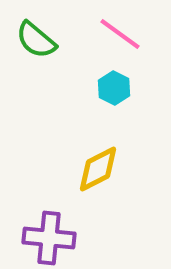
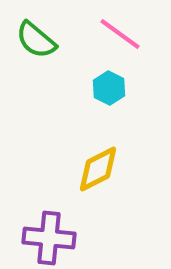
cyan hexagon: moved 5 px left
